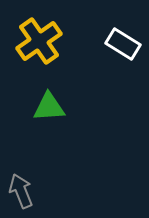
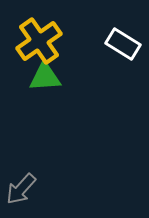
green triangle: moved 4 px left, 30 px up
gray arrow: moved 2 px up; rotated 116 degrees counterclockwise
